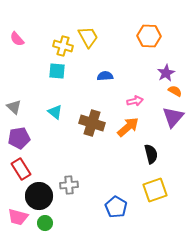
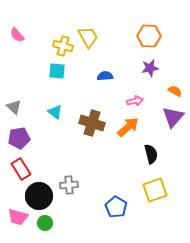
pink semicircle: moved 4 px up
purple star: moved 16 px left, 5 px up; rotated 18 degrees clockwise
